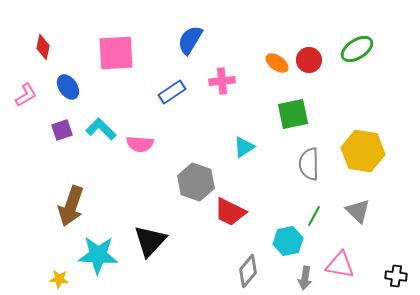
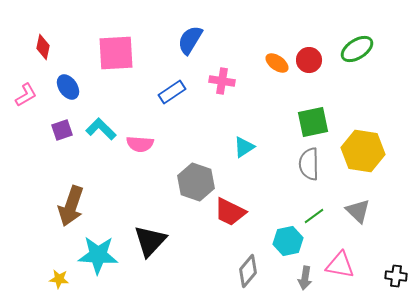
pink cross: rotated 15 degrees clockwise
green square: moved 20 px right, 8 px down
green line: rotated 25 degrees clockwise
